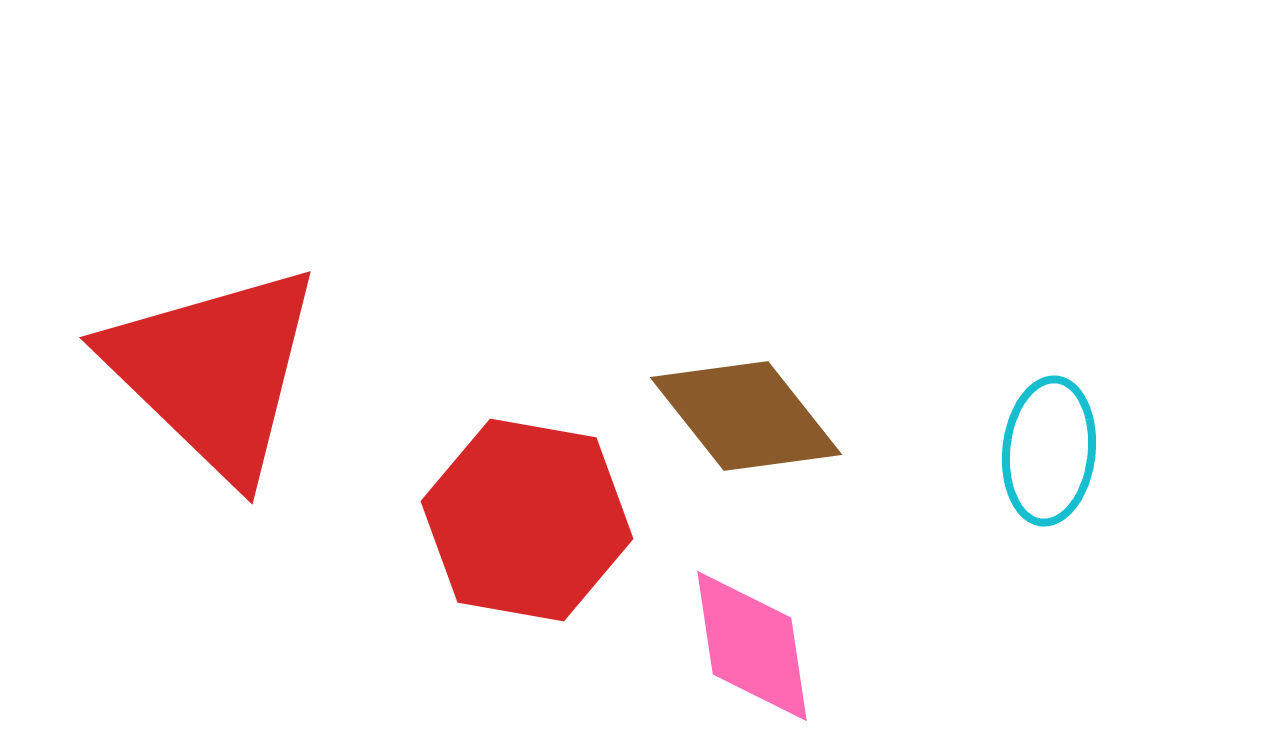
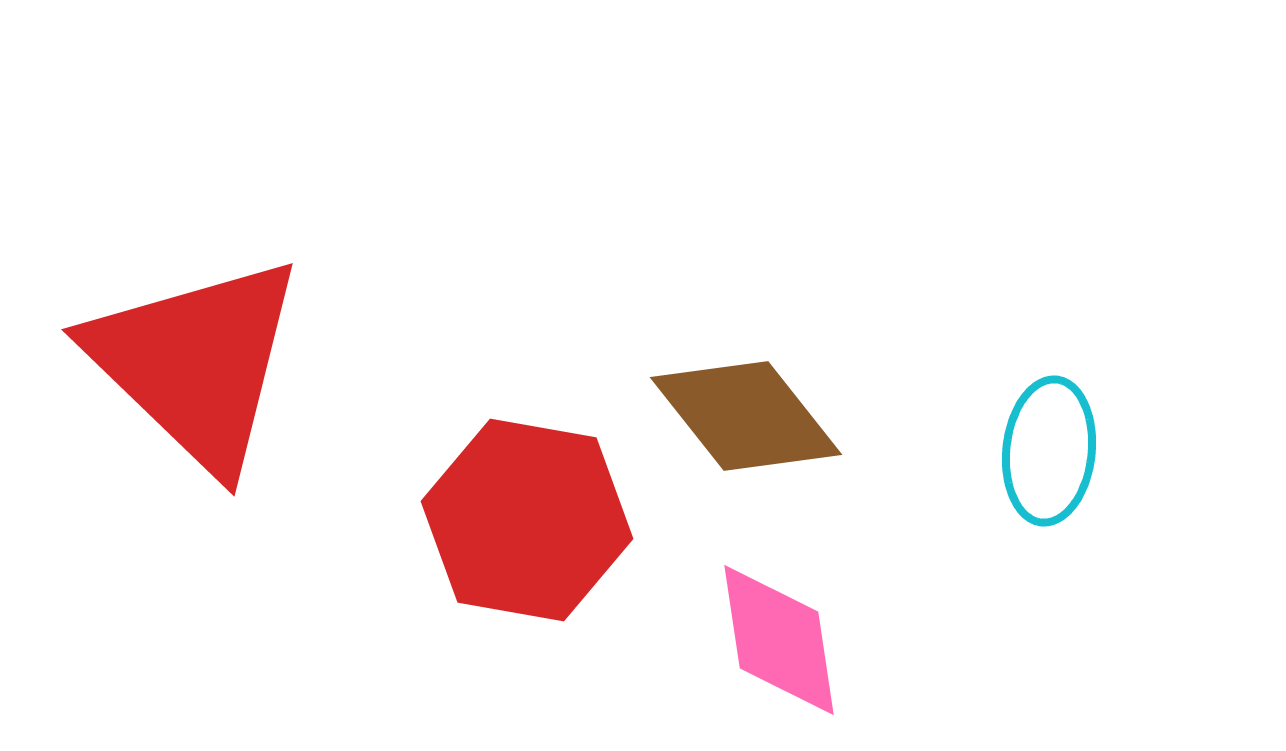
red triangle: moved 18 px left, 8 px up
pink diamond: moved 27 px right, 6 px up
